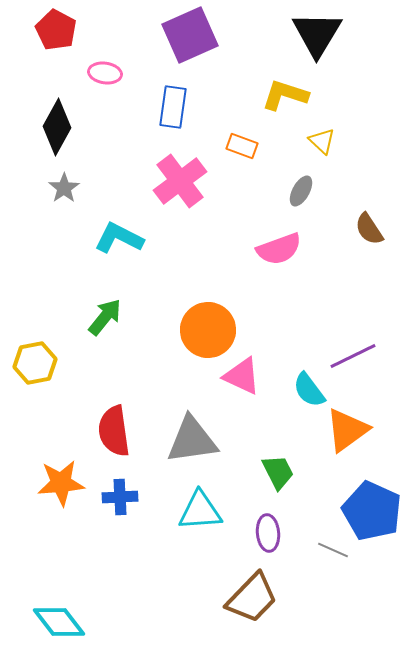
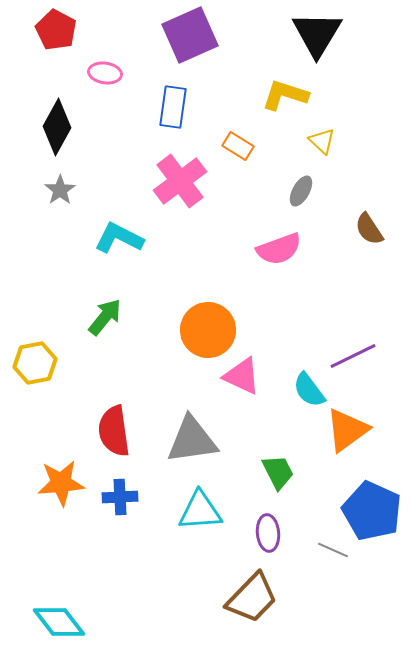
orange rectangle: moved 4 px left; rotated 12 degrees clockwise
gray star: moved 4 px left, 2 px down
